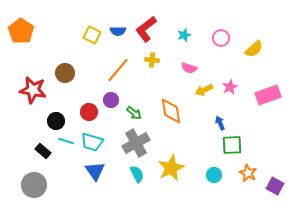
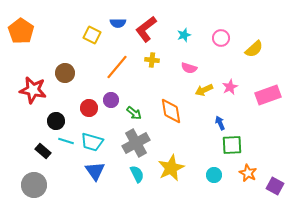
blue semicircle: moved 8 px up
orange line: moved 1 px left, 3 px up
red circle: moved 4 px up
